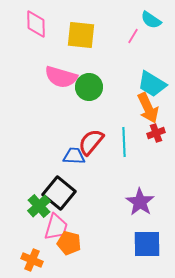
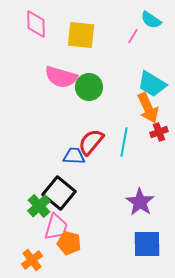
red cross: moved 3 px right, 1 px up
cyan line: rotated 12 degrees clockwise
orange cross: rotated 30 degrees clockwise
